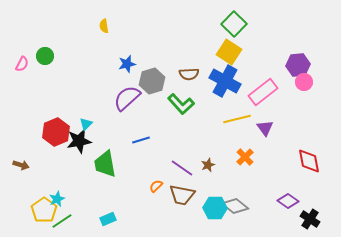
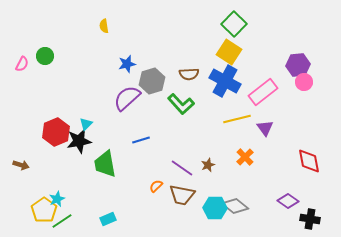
black cross: rotated 24 degrees counterclockwise
